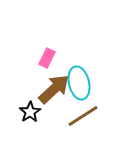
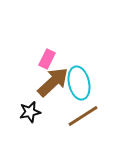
pink rectangle: moved 1 px down
brown arrow: moved 1 px left, 7 px up
black star: rotated 20 degrees clockwise
